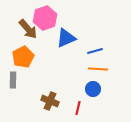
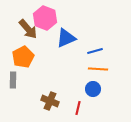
pink hexagon: rotated 20 degrees counterclockwise
